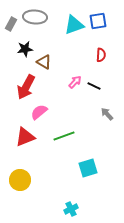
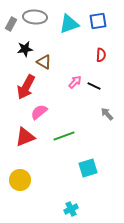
cyan triangle: moved 5 px left, 1 px up
